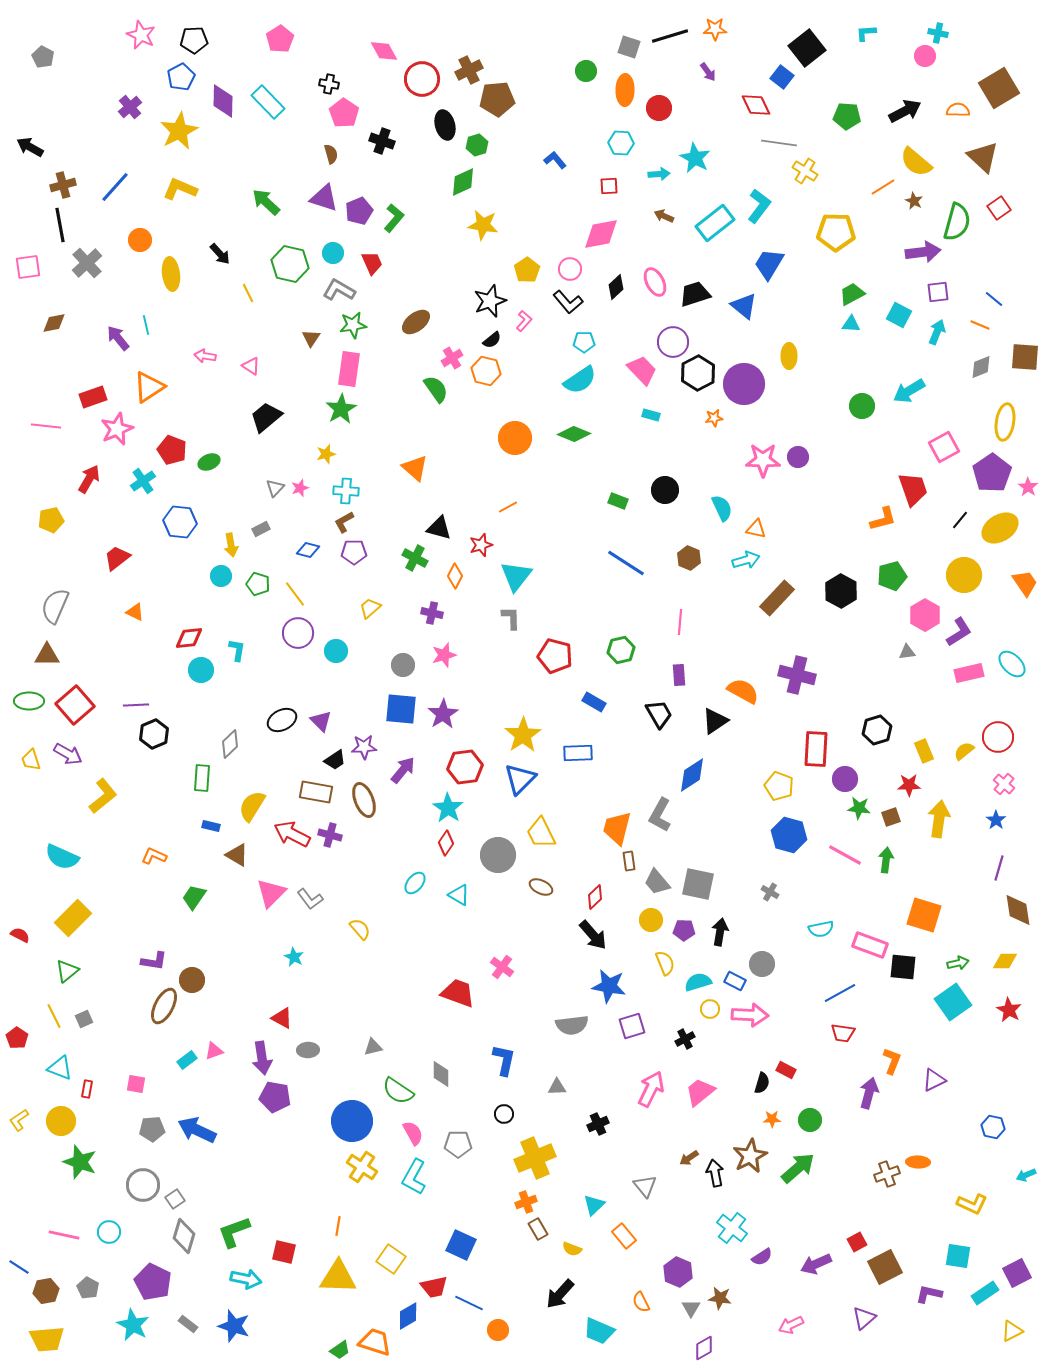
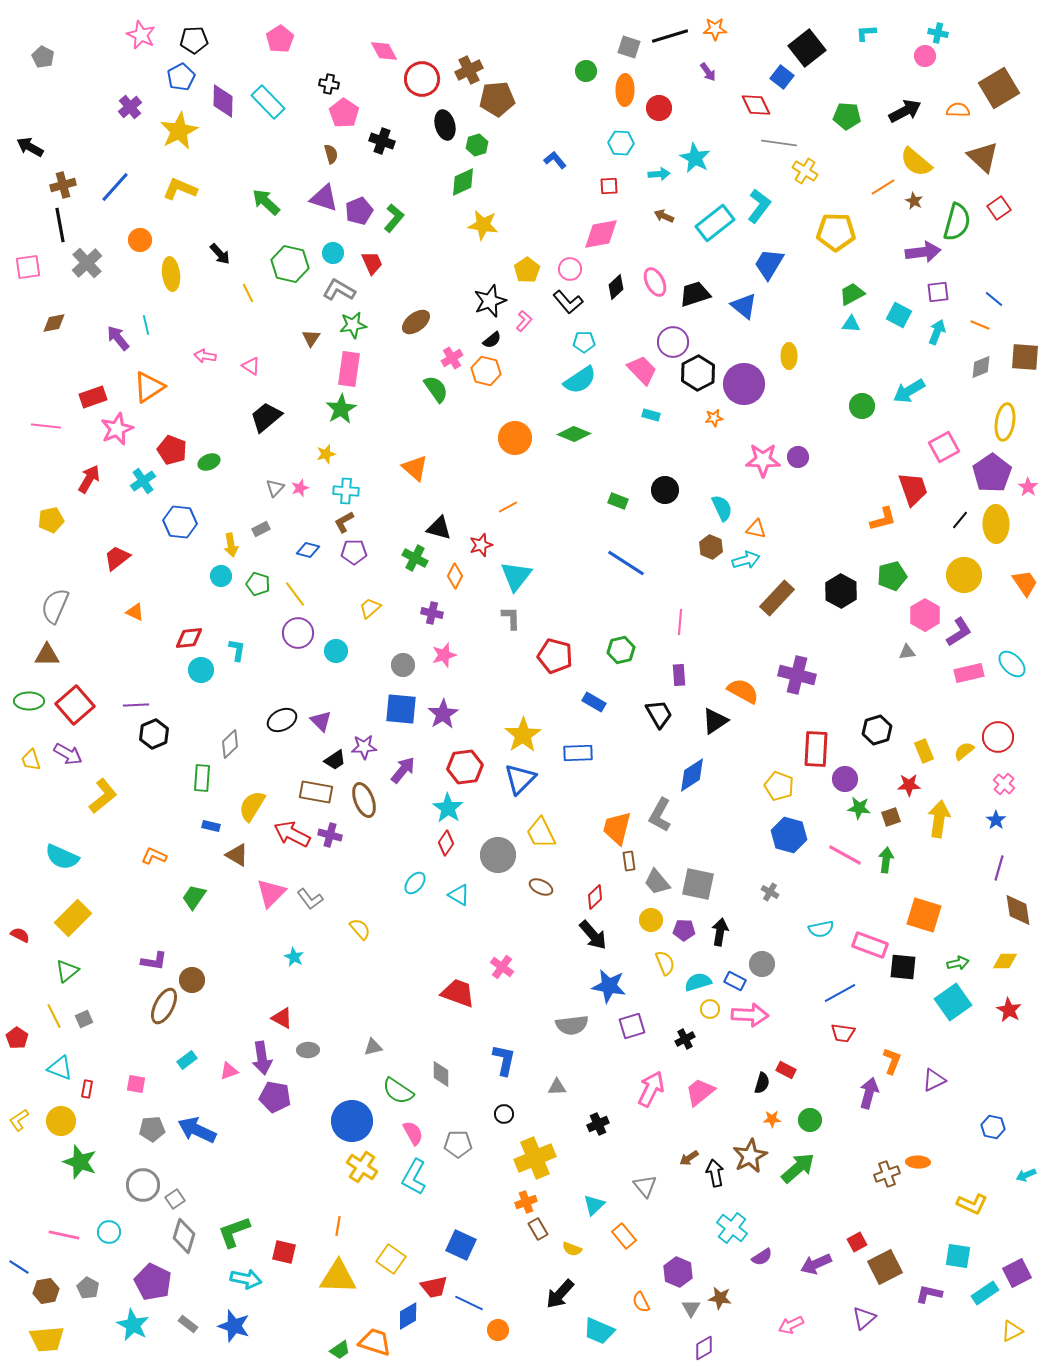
yellow ellipse at (1000, 528): moved 4 px left, 4 px up; rotated 60 degrees counterclockwise
brown hexagon at (689, 558): moved 22 px right, 11 px up
pink triangle at (214, 1051): moved 15 px right, 20 px down
